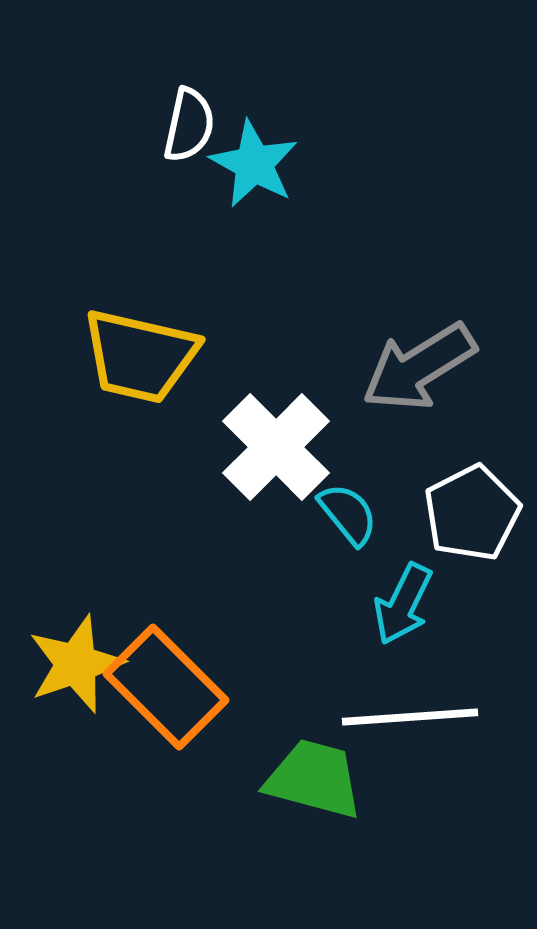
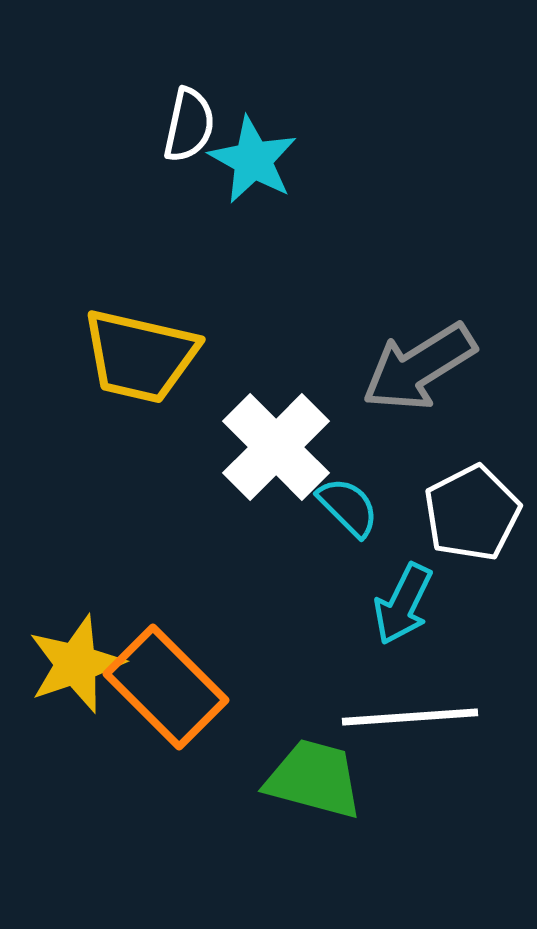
cyan star: moved 1 px left, 4 px up
cyan semicircle: moved 7 px up; rotated 6 degrees counterclockwise
